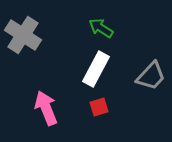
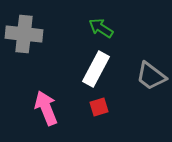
gray cross: moved 1 px right, 1 px up; rotated 27 degrees counterclockwise
gray trapezoid: rotated 84 degrees clockwise
